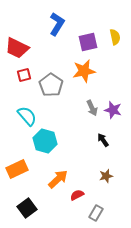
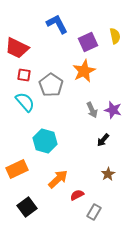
blue L-shape: rotated 60 degrees counterclockwise
yellow semicircle: moved 1 px up
purple square: rotated 12 degrees counterclockwise
orange star: rotated 15 degrees counterclockwise
red square: rotated 24 degrees clockwise
gray arrow: moved 2 px down
cyan semicircle: moved 2 px left, 14 px up
black arrow: rotated 104 degrees counterclockwise
brown star: moved 2 px right, 2 px up; rotated 16 degrees counterclockwise
black square: moved 1 px up
gray rectangle: moved 2 px left, 1 px up
